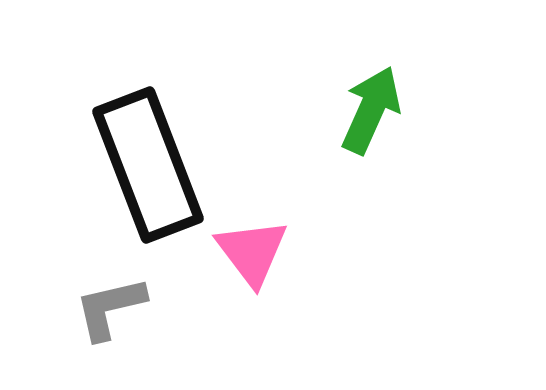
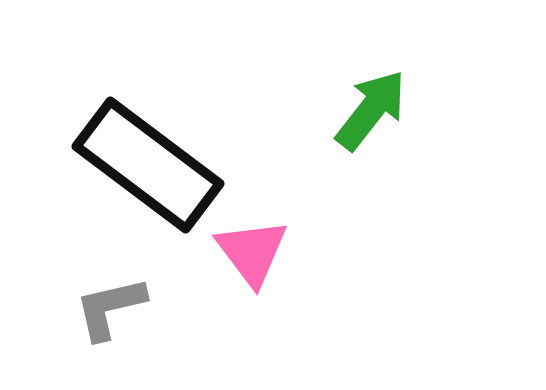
green arrow: rotated 14 degrees clockwise
black rectangle: rotated 32 degrees counterclockwise
